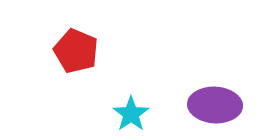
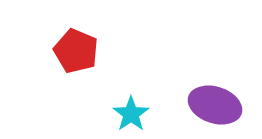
purple ellipse: rotated 15 degrees clockwise
